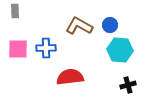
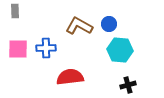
blue circle: moved 1 px left, 1 px up
